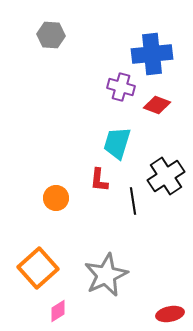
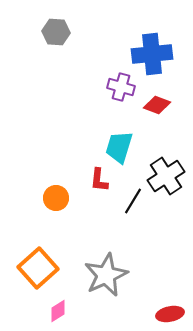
gray hexagon: moved 5 px right, 3 px up
cyan trapezoid: moved 2 px right, 4 px down
black line: rotated 40 degrees clockwise
